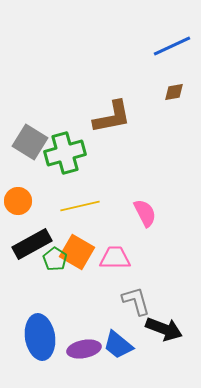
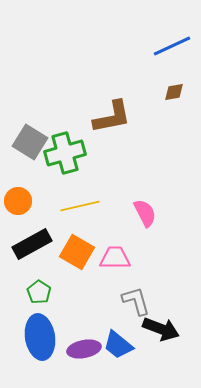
green pentagon: moved 16 px left, 33 px down
black arrow: moved 3 px left
